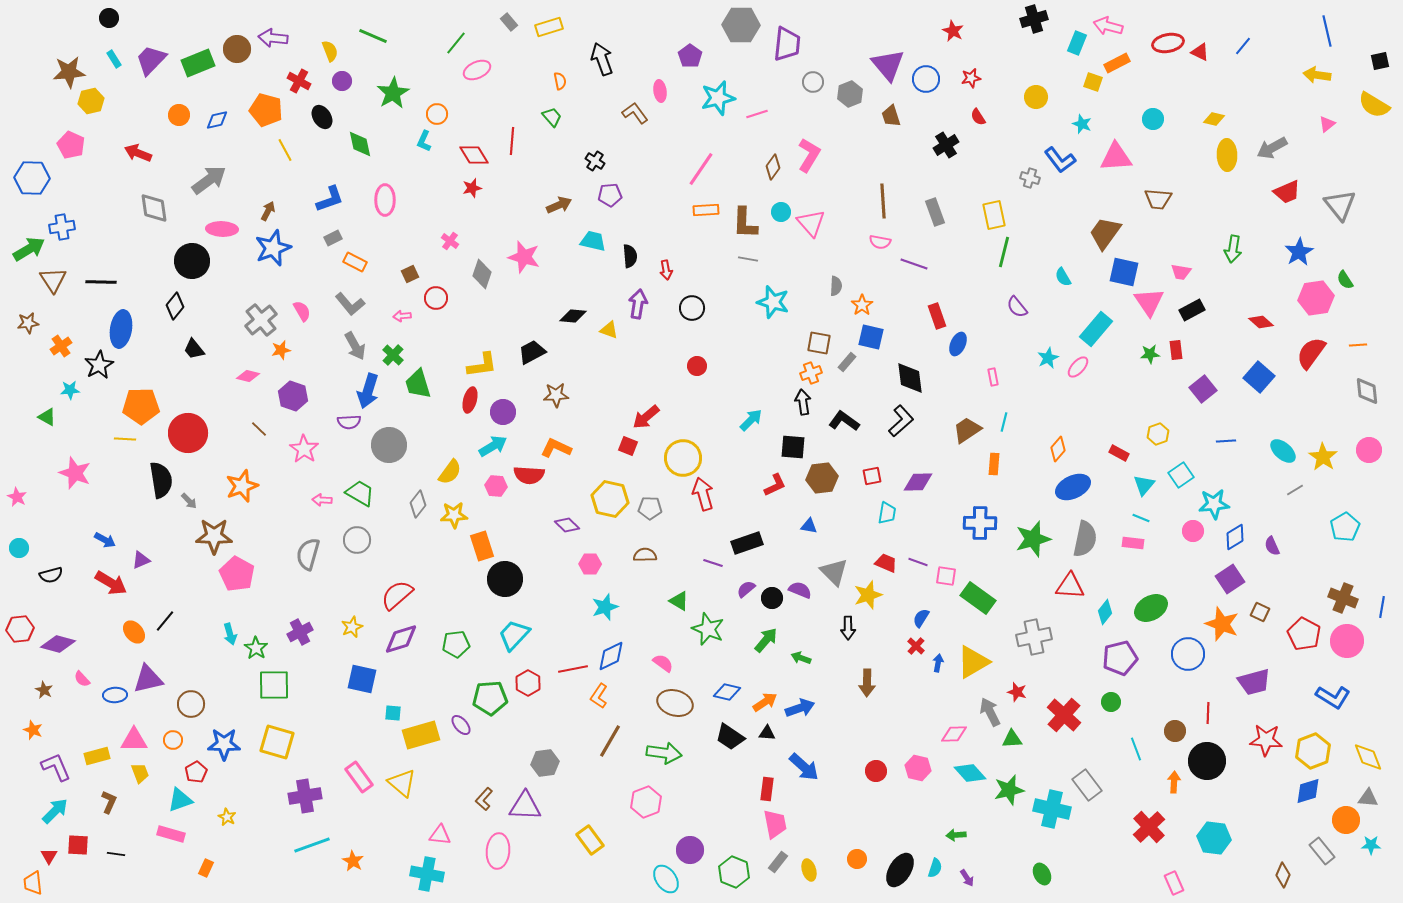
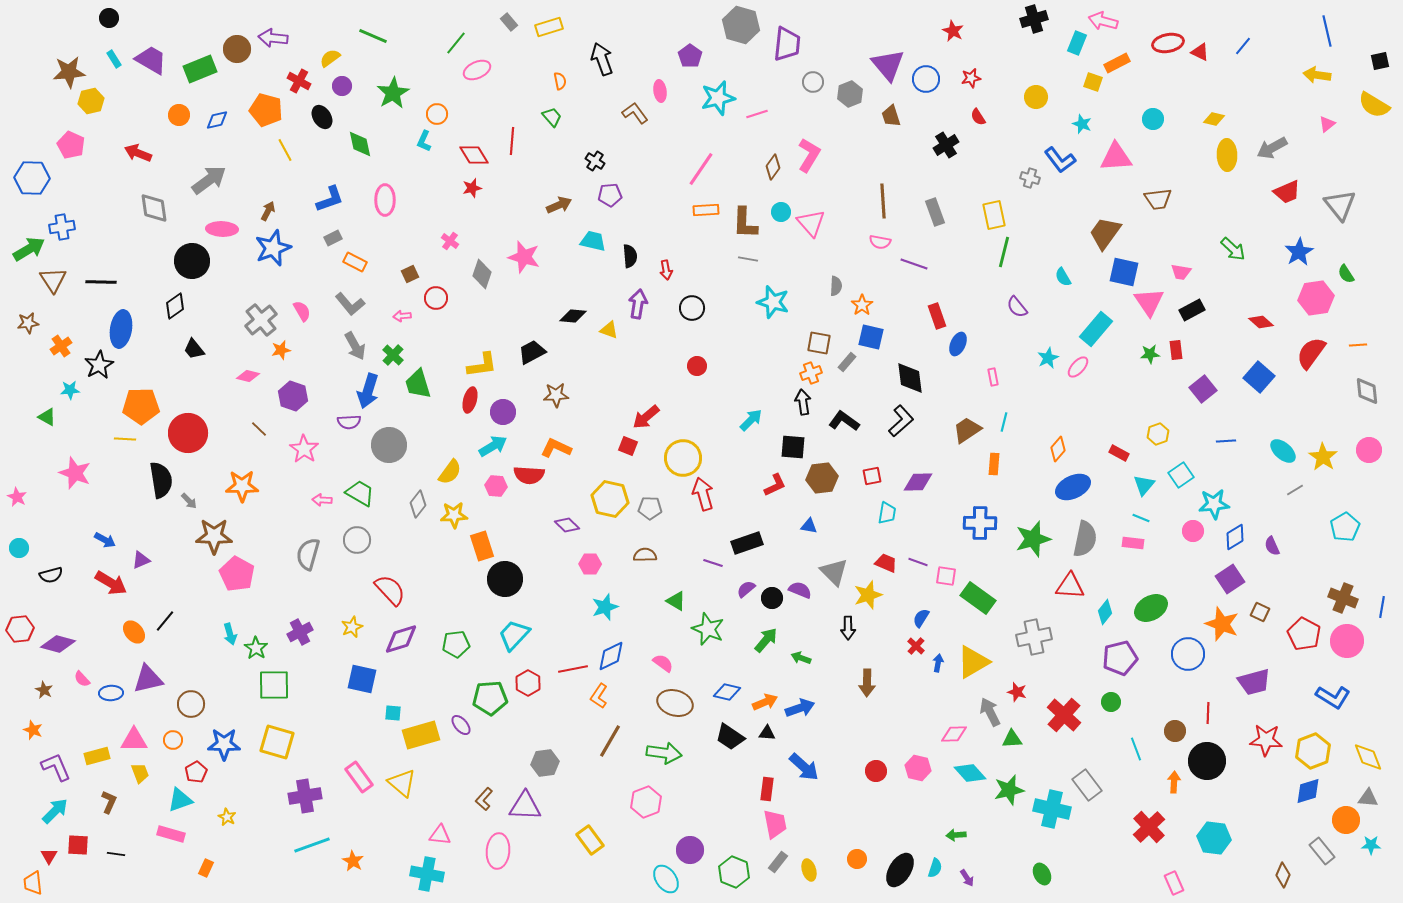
gray hexagon at (741, 25): rotated 15 degrees clockwise
pink arrow at (1108, 26): moved 5 px left, 5 px up
yellow semicircle at (330, 51): moved 7 px down; rotated 105 degrees counterclockwise
purple trapezoid at (151, 60): rotated 76 degrees clockwise
green rectangle at (198, 63): moved 2 px right, 6 px down
purple circle at (342, 81): moved 5 px down
brown trapezoid at (1158, 199): rotated 12 degrees counterclockwise
green arrow at (1233, 249): rotated 56 degrees counterclockwise
green semicircle at (1345, 280): moved 1 px right, 6 px up
black diamond at (175, 306): rotated 16 degrees clockwise
orange star at (242, 486): rotated 20 degrees clockwise
red semicircle at (397, 595): moved 7 px left, 5 px up; rotated 88 degrees clockwise
green triangle at (679, 601): moved 3 px left
blue ellipse at (115, 695): moved 4 px left, 2 px up
orange arrow at (765, 702): rotated 10 degrees clockwise
